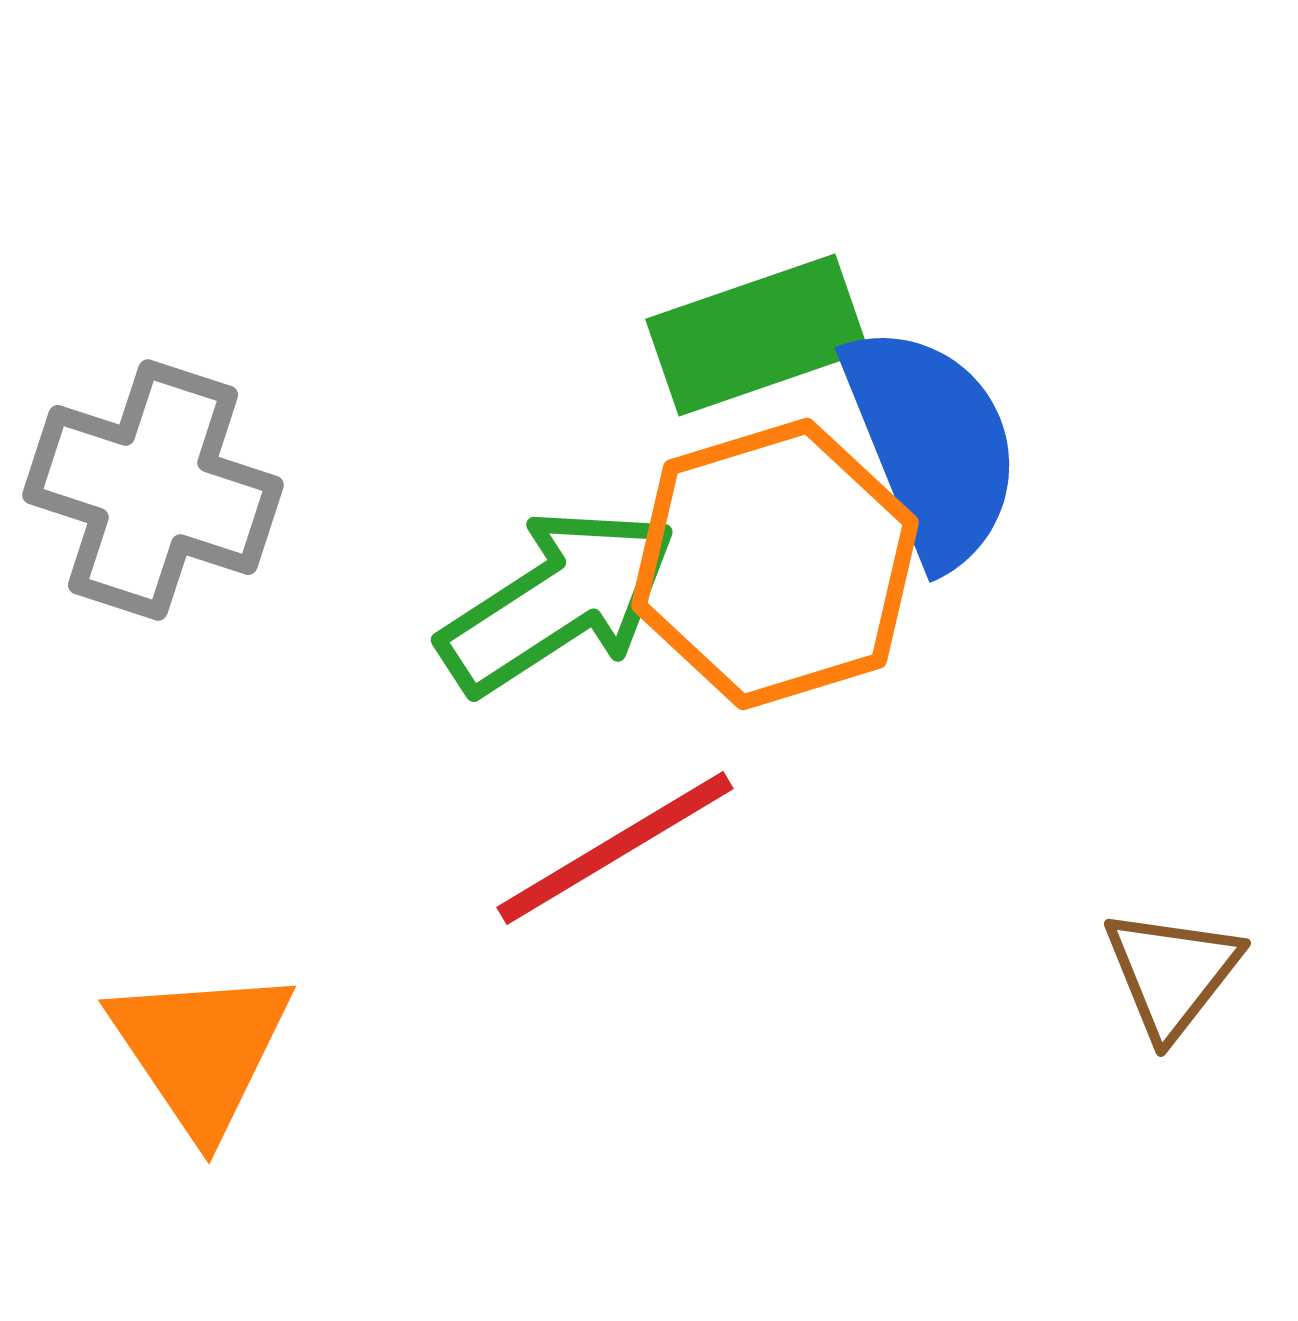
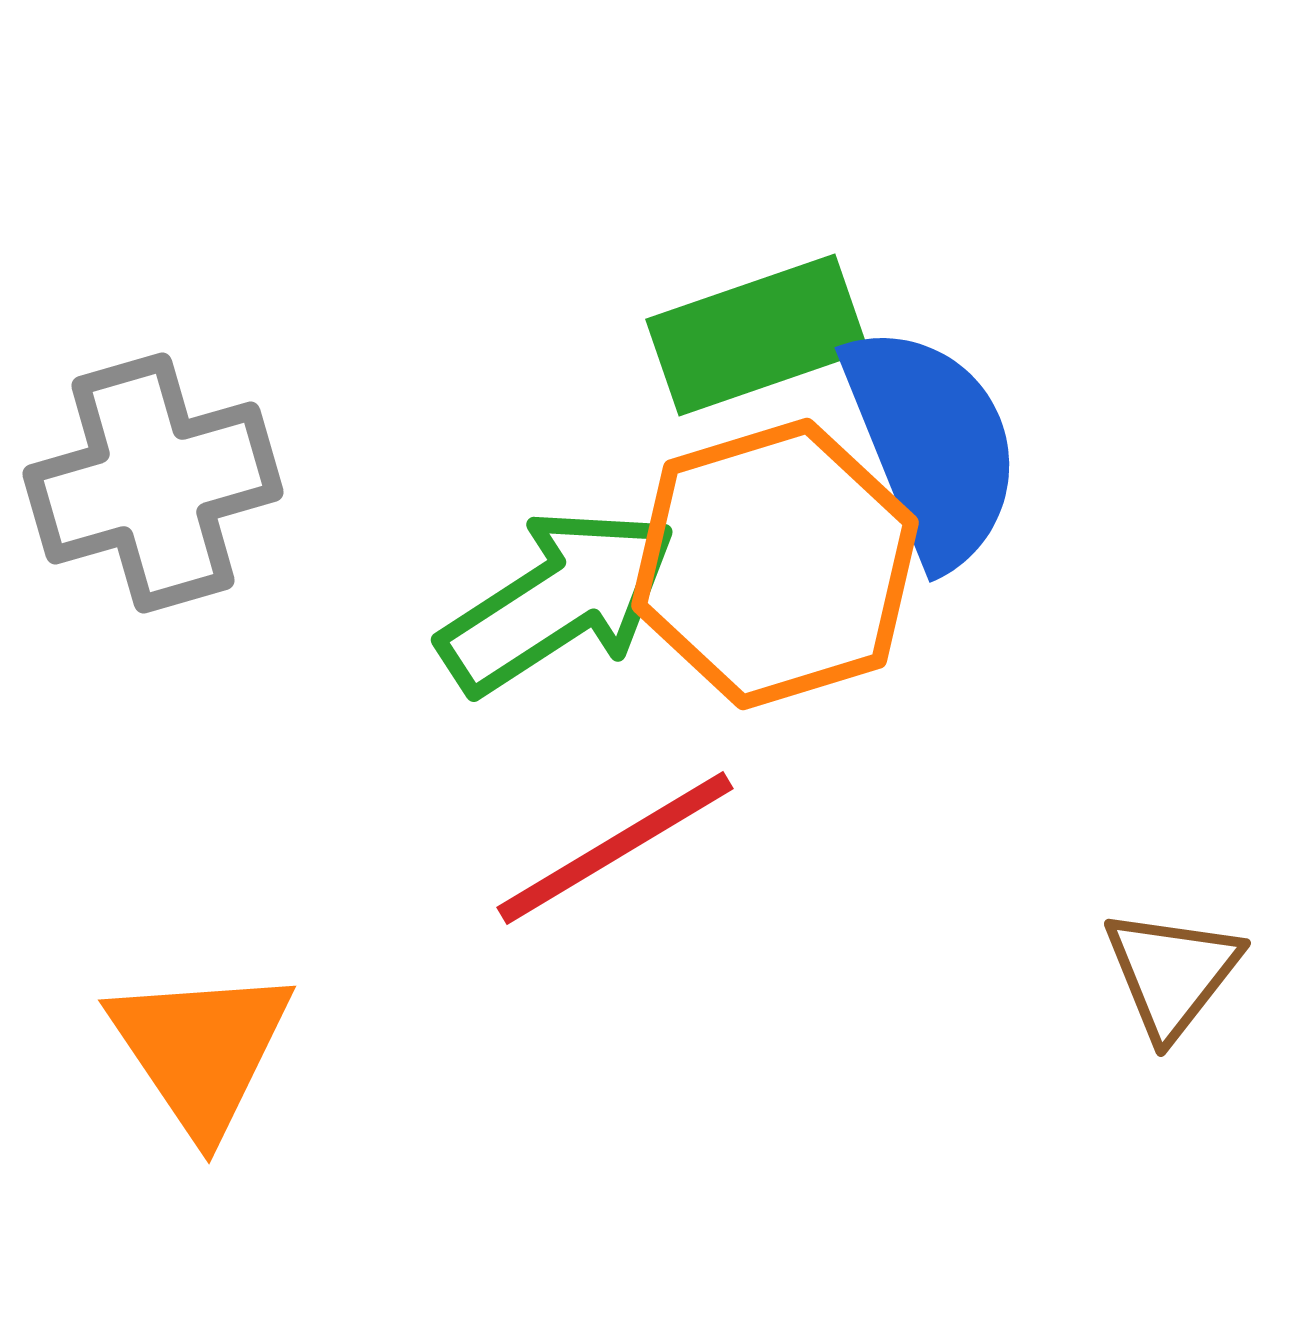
gray cross: moved 7 px up; rotated 34 degrees counterclockwise
